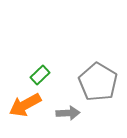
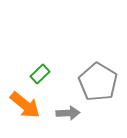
green rectangle: moved 1 px up
orange arrow: rotated 112 degrees counterclockwise
